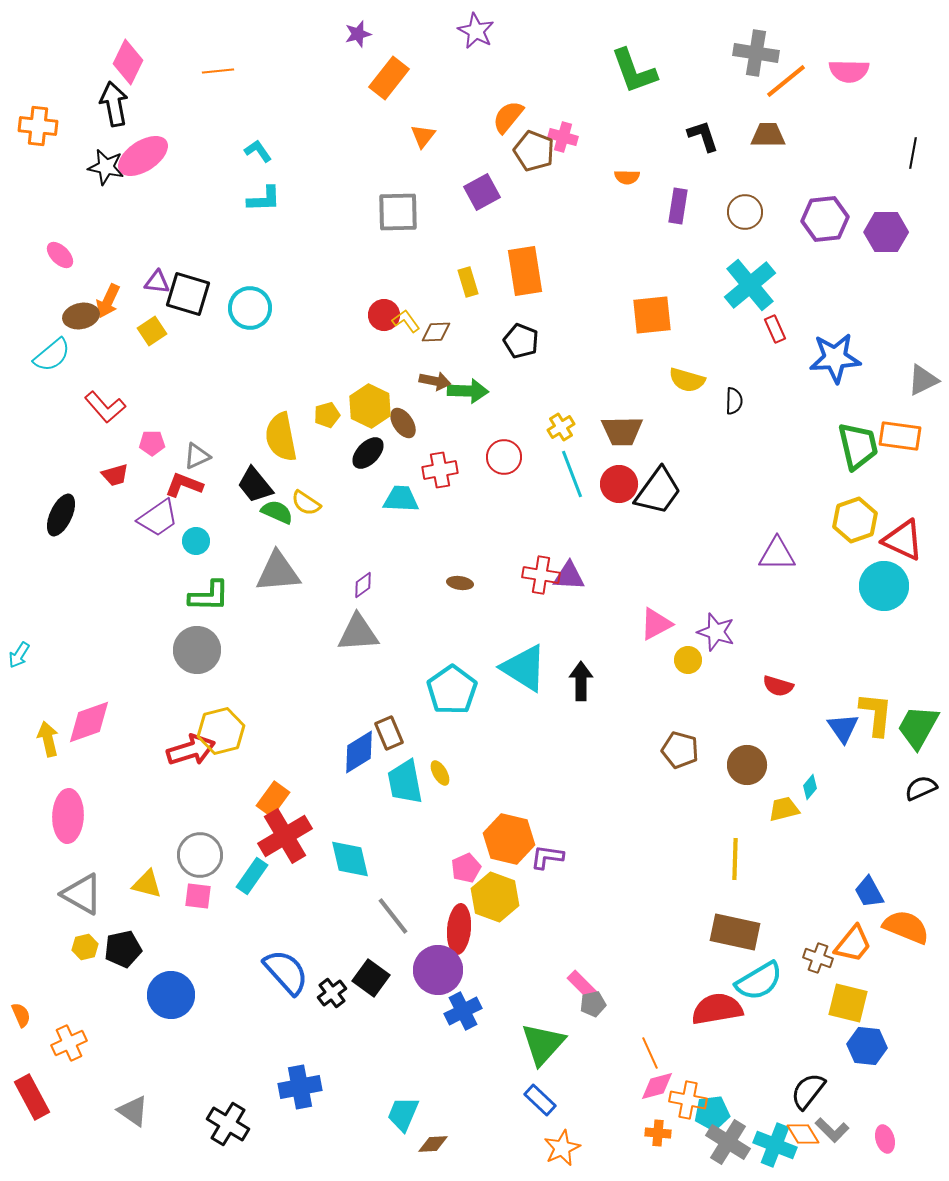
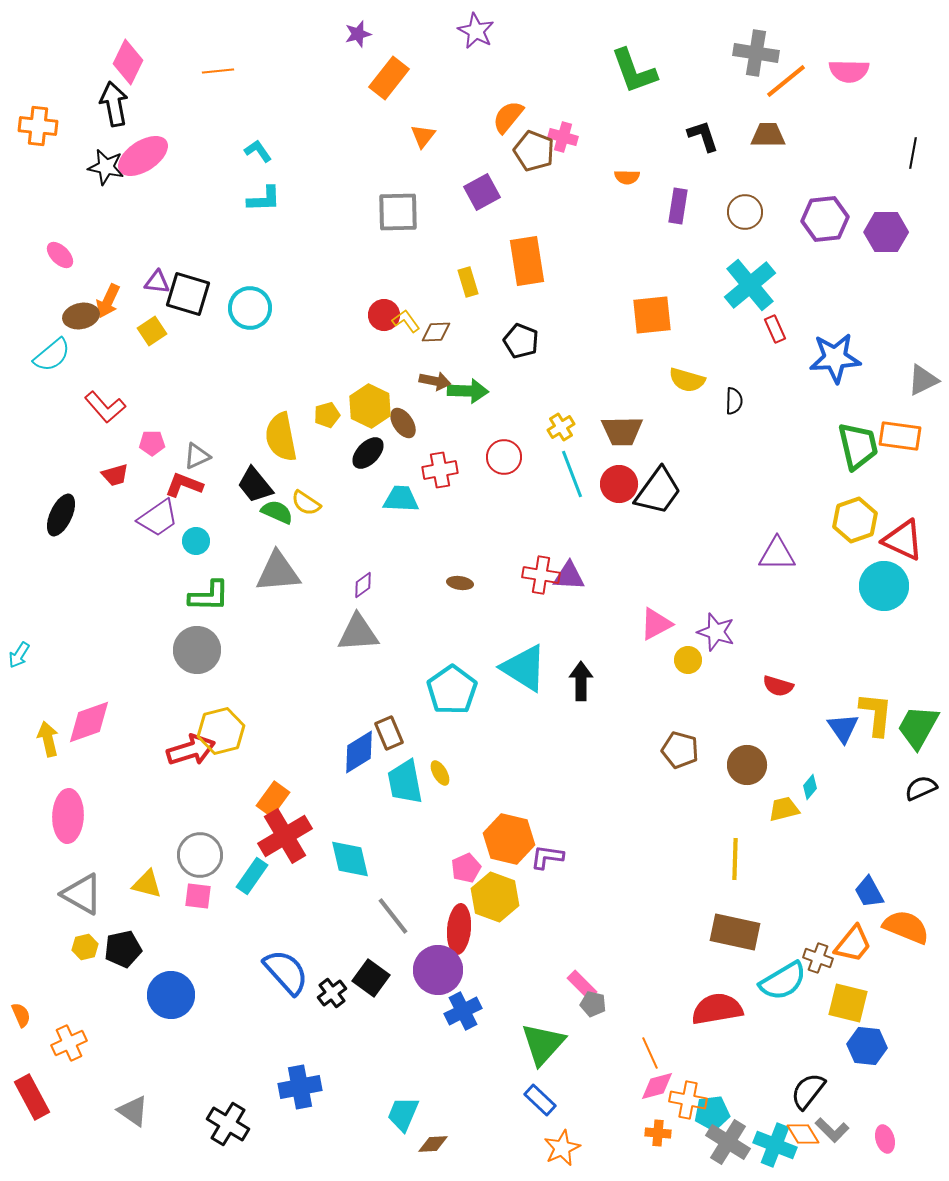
orange rectangle at (525, 271): moved 2 px right, 10 px up
cyan semicircle at (759, 981): moved 24 px right
gray pentagon at (593, 1004): rotated 25 degrees clockwise
